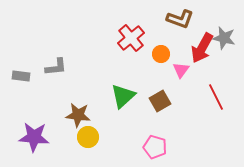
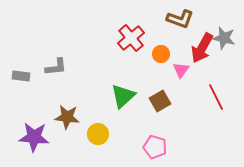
brown star: moved 11 px left, 2 px down
yellow circle: moved 10 px right, 3 px up
